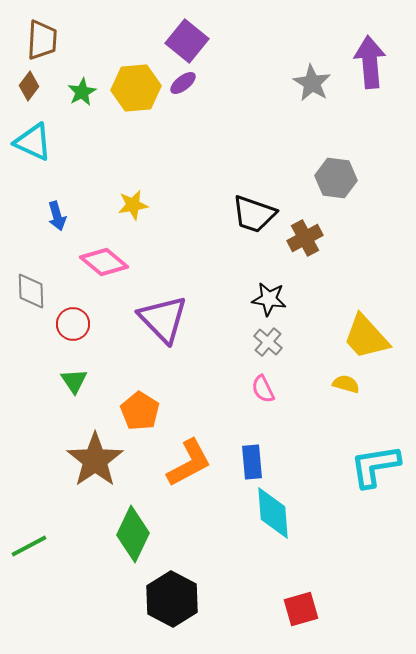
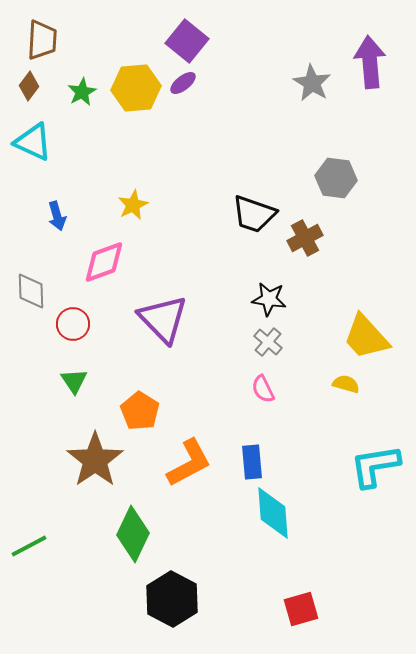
yellow star: rotated 16 degrees counterclockwise
pink diamond: rotated 60 degrees counterclockwise
